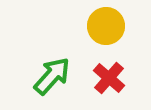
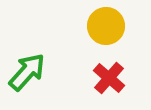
green arrow: moved 25 px left, 4 px up
